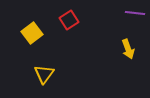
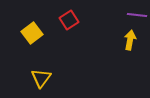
purple line: moved 2 px right, 2 px down
yellow arrow: moved 2 px right, 9 px up; rotated 150 degrees counterclockwise
yellow triangle: moved 3 px left, 4 px down
